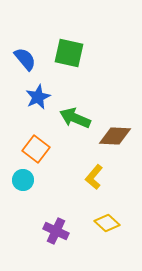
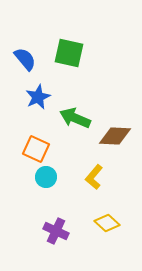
orange square: rotated 12 degrees counterclockwise
cyan circle: moved 23 px right, 3 px up
